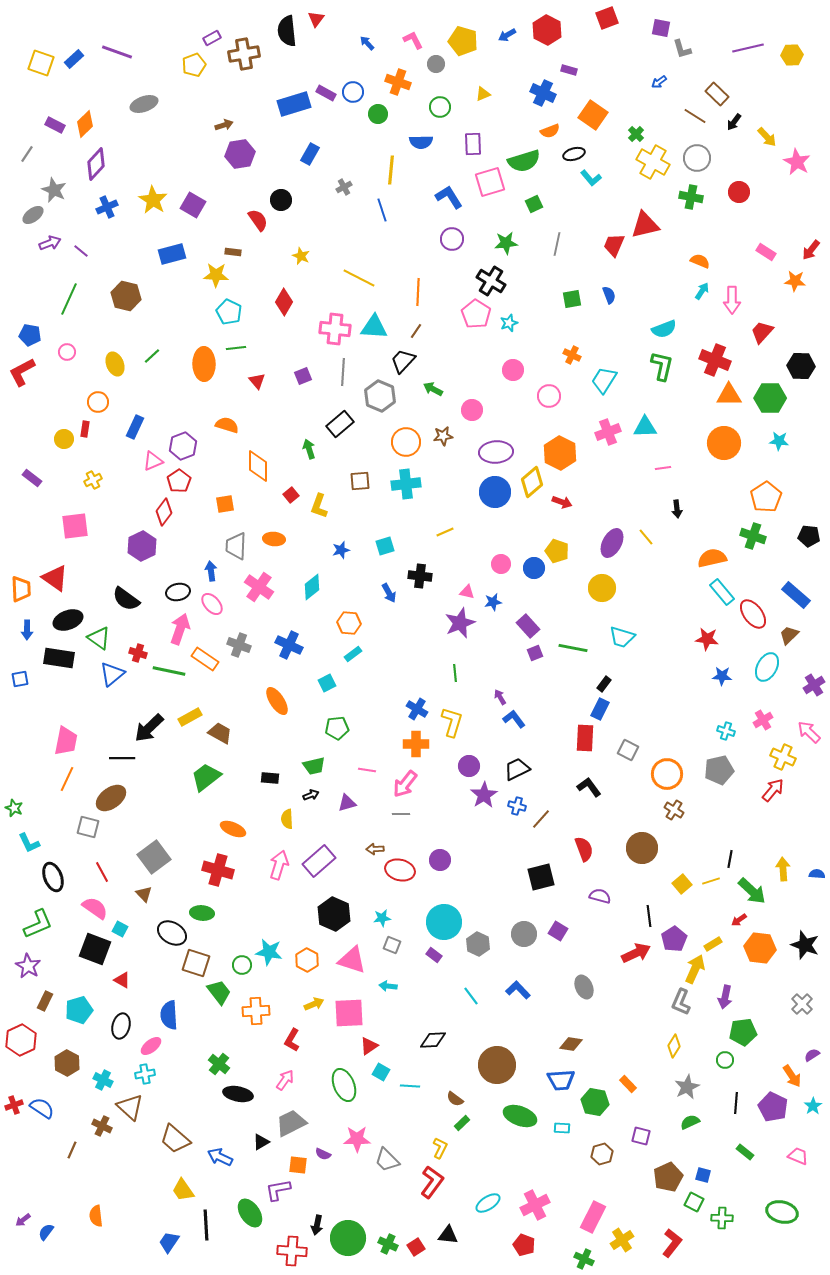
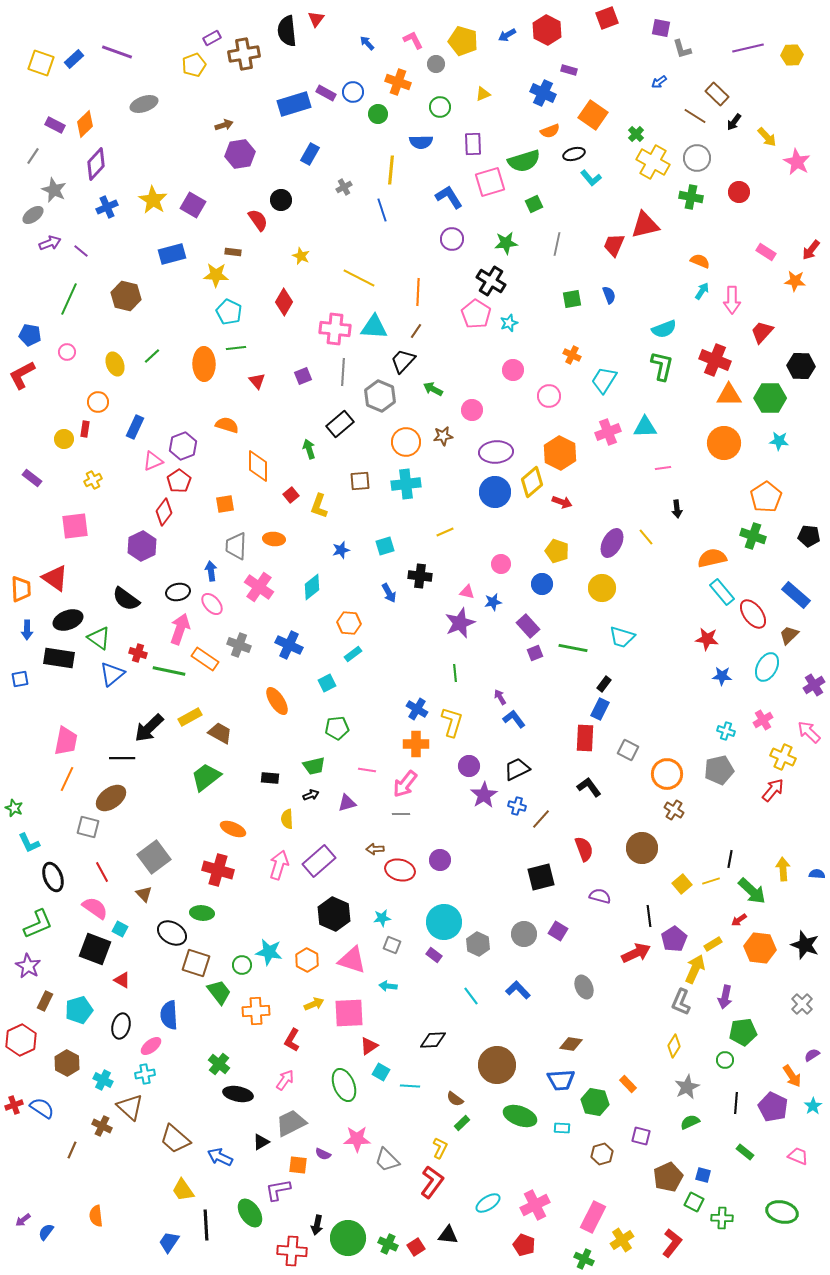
gray line at (27, 154): moved 6 px right, 2 px down
red L-shape at (22, 372): moved 3 px down
blue circle at (534, 568): moved 8 px right, 16 px down
